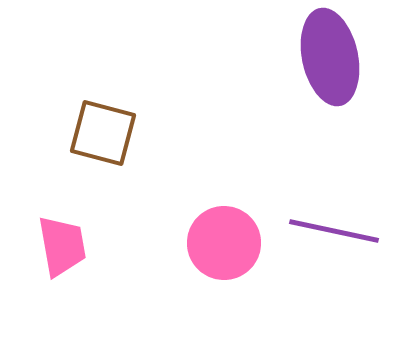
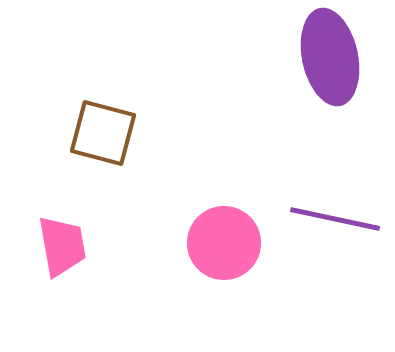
purple line: moved 1 px right, 12 px up
